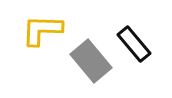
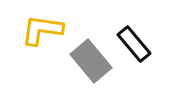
yellow L-shape: rotated 6 degrees clockwise
